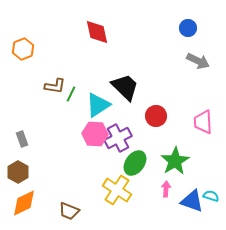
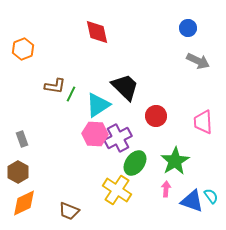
cyan semicircle: rotated 35 degrees clockwise
